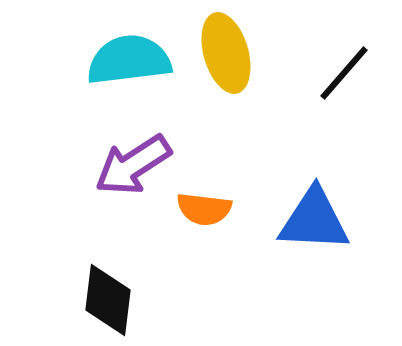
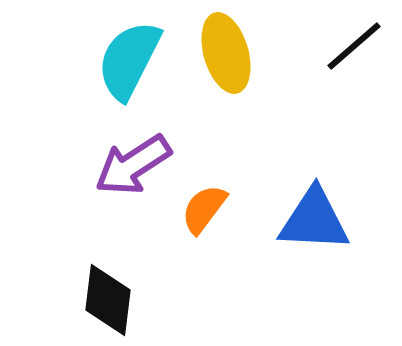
cyan semicircle: rotated 56 degrees counterclockwise
black line: moved 10 px right, 27 px up; rotated 8 degrees clockwise
orange semicircle: rotated 120 degrees clockwise
